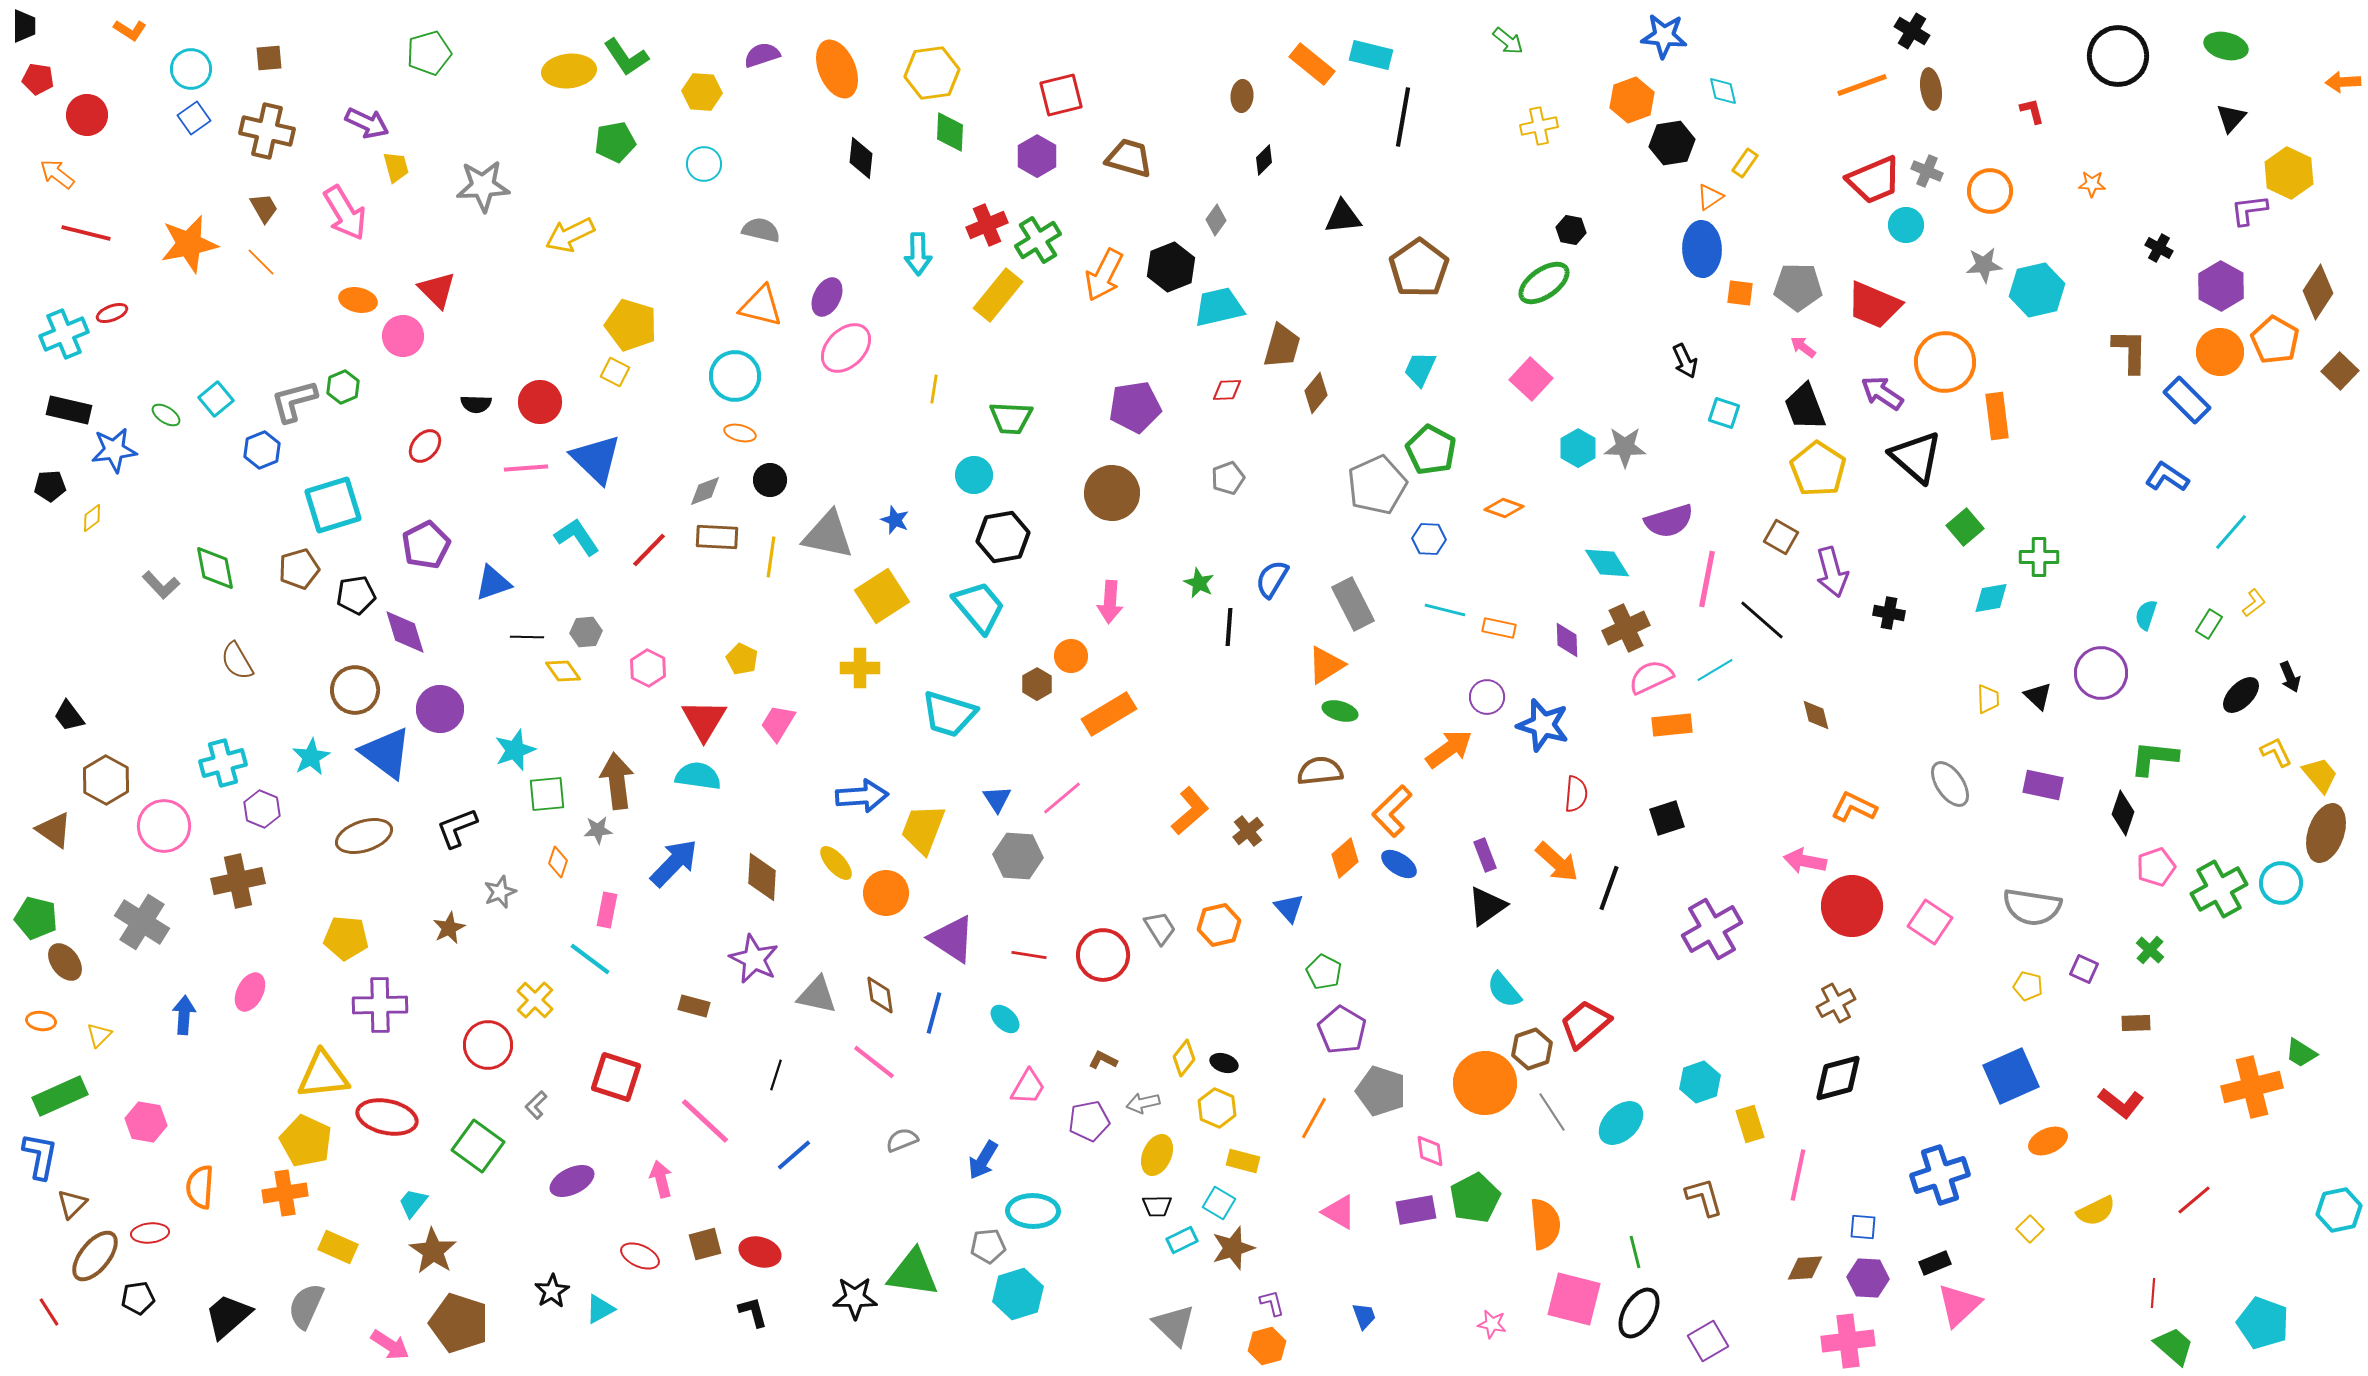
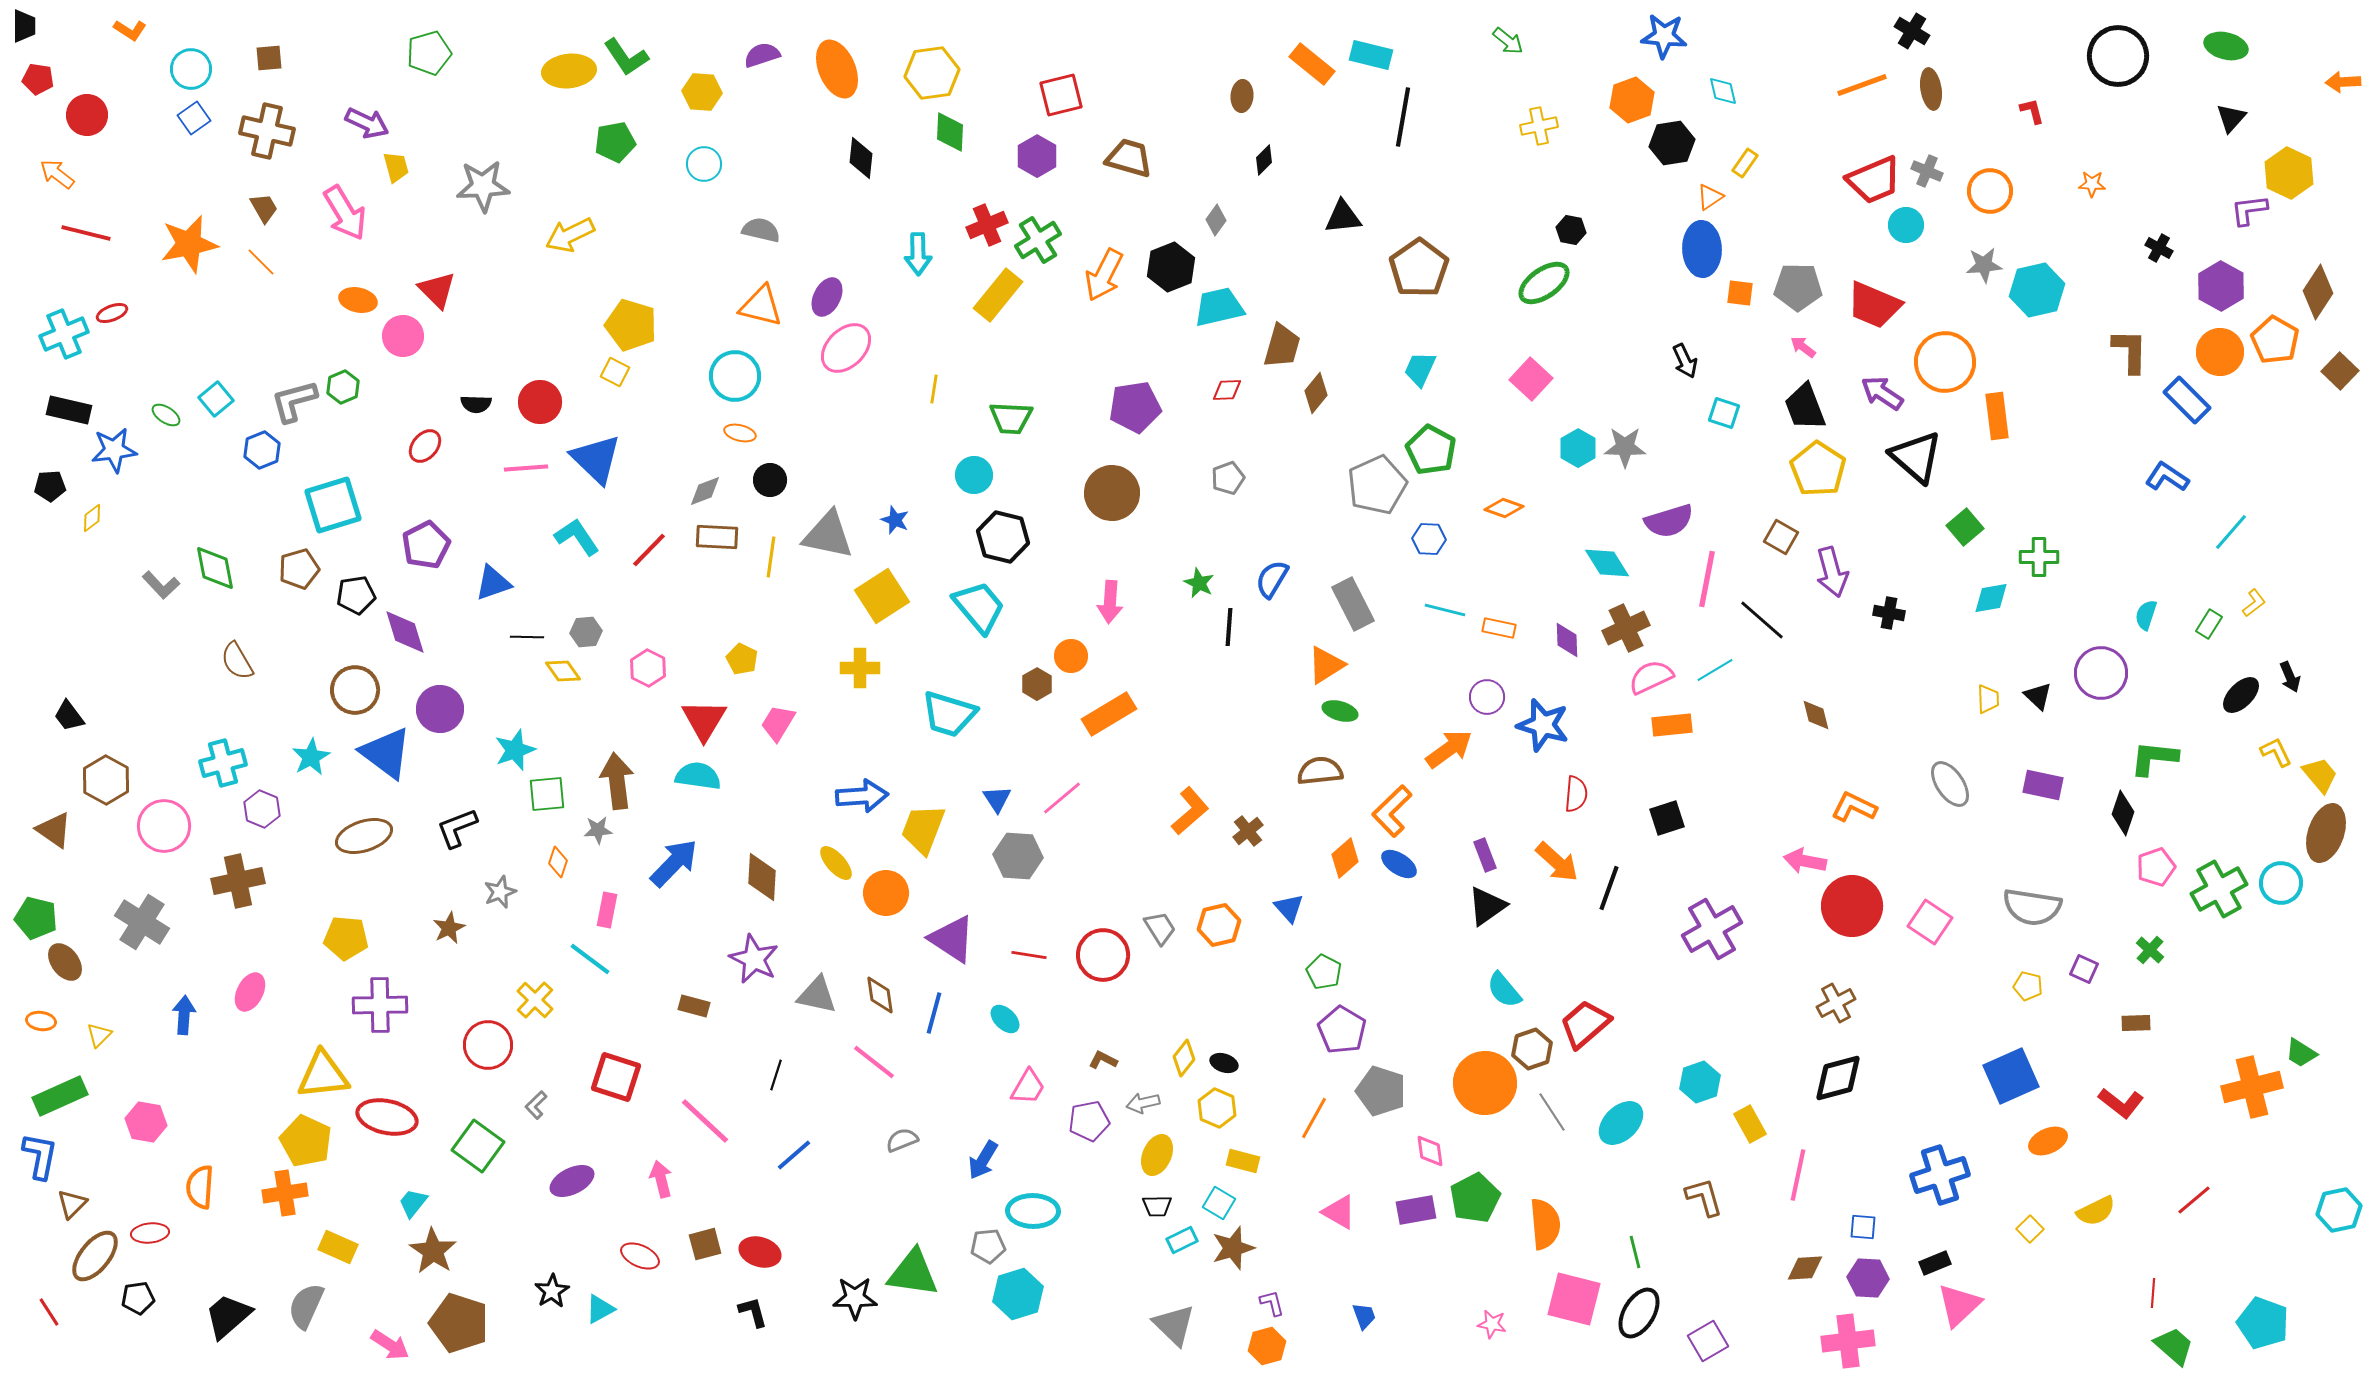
black hexagon at (1003, 537): rotated 24 degrees clockwise
yellow rectangle at (1750, 1124): rotated 12 degrees counterclockwise
